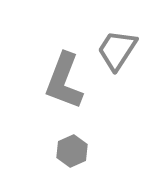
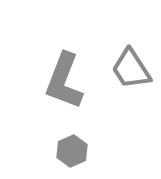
gray trapezoid: moved 14 px right, 19 px down; rotated 66 degrees counterclockwise
